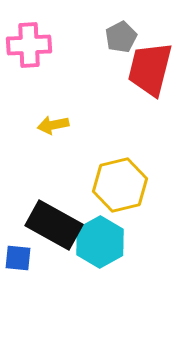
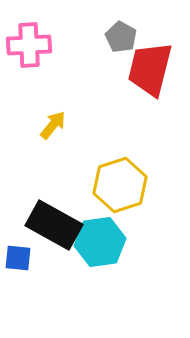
gray pentagon: rotated 16 degrees counterclockwise
yellow arrow: rotated 140 degrees clockwise
yellow hexagon: rotated 4 degrees counterclockwise
cyan hexagon: rotated 21 degrees clockwise
